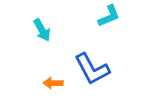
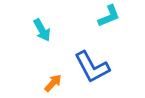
blue L-shape: moved 2 px up
orange arrow: rotated 132 degrees clockwise
